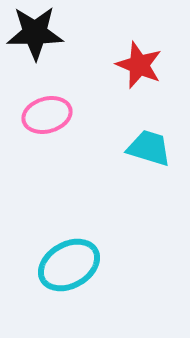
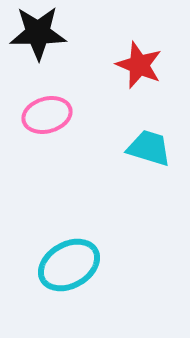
black star: moved 3 px right
